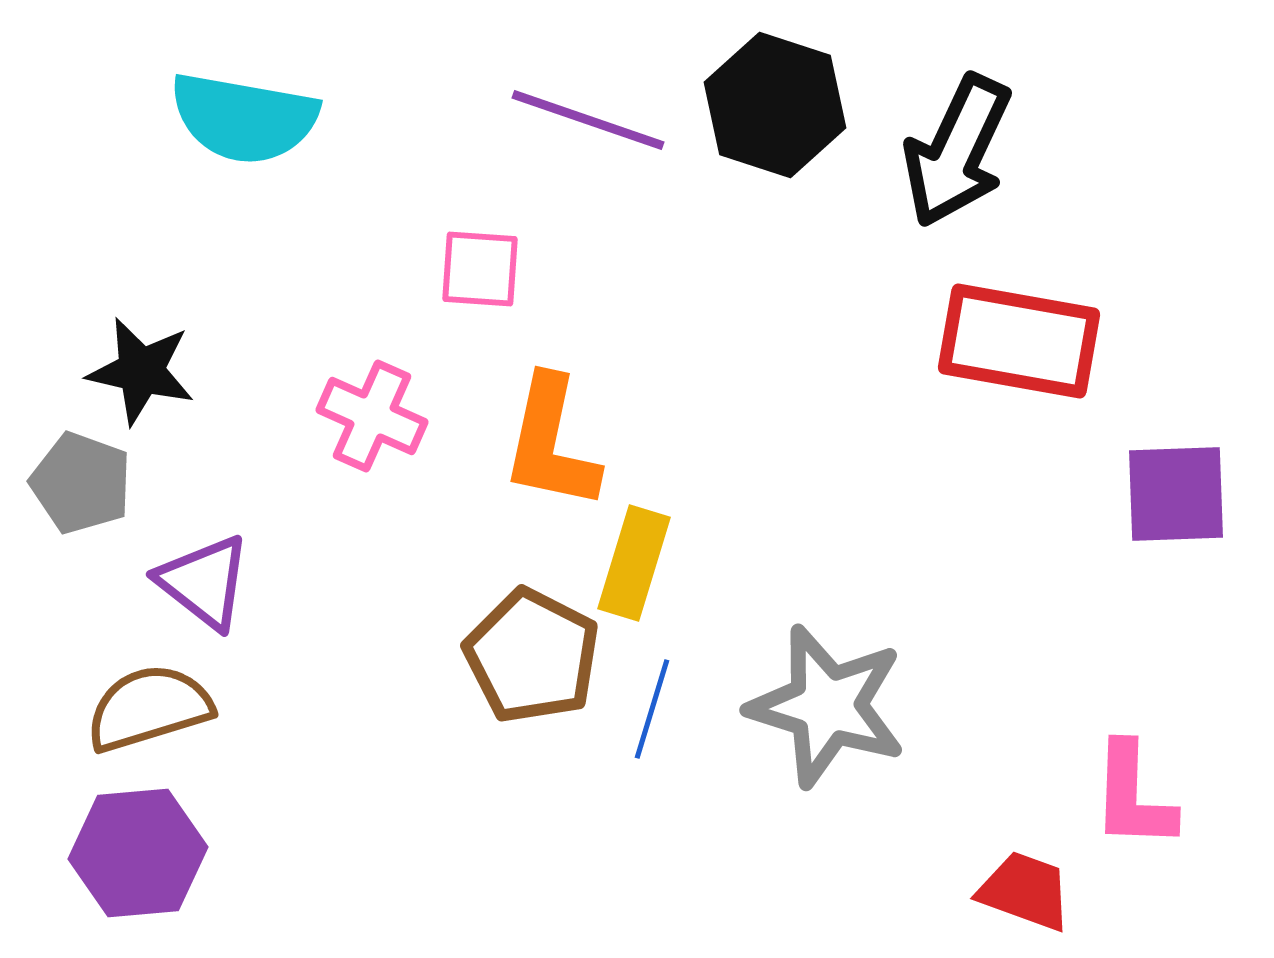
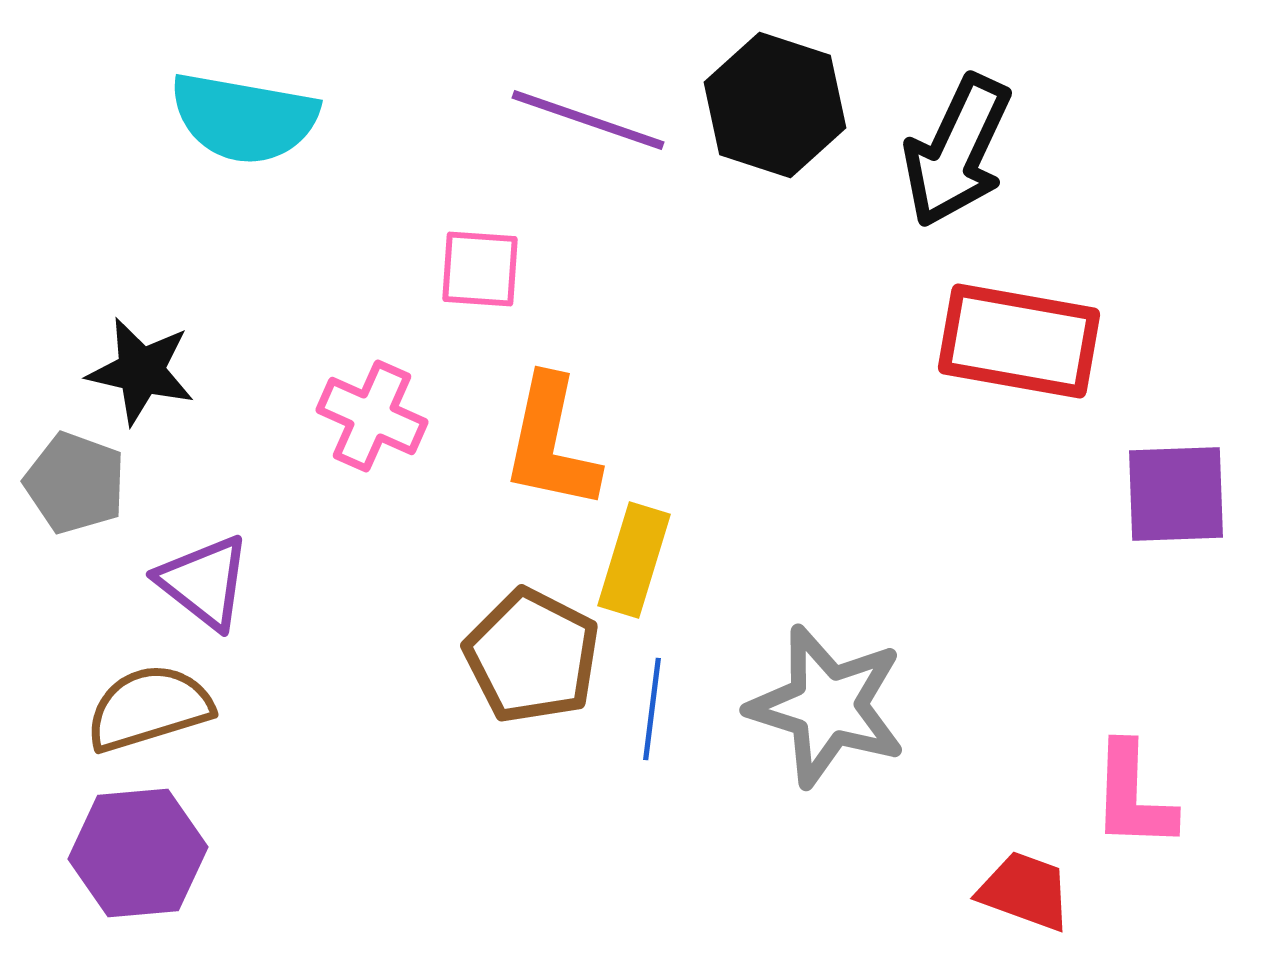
gray pentagon: moved 6 px left
yellow rectangle: moved 3 px up
blue line: rotated 10 degrees counterclockwise
